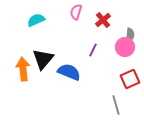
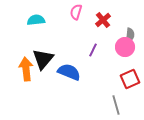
cyan semicircle: rotated 18 degrees clockwise
orange arrow: moved 3 px right
